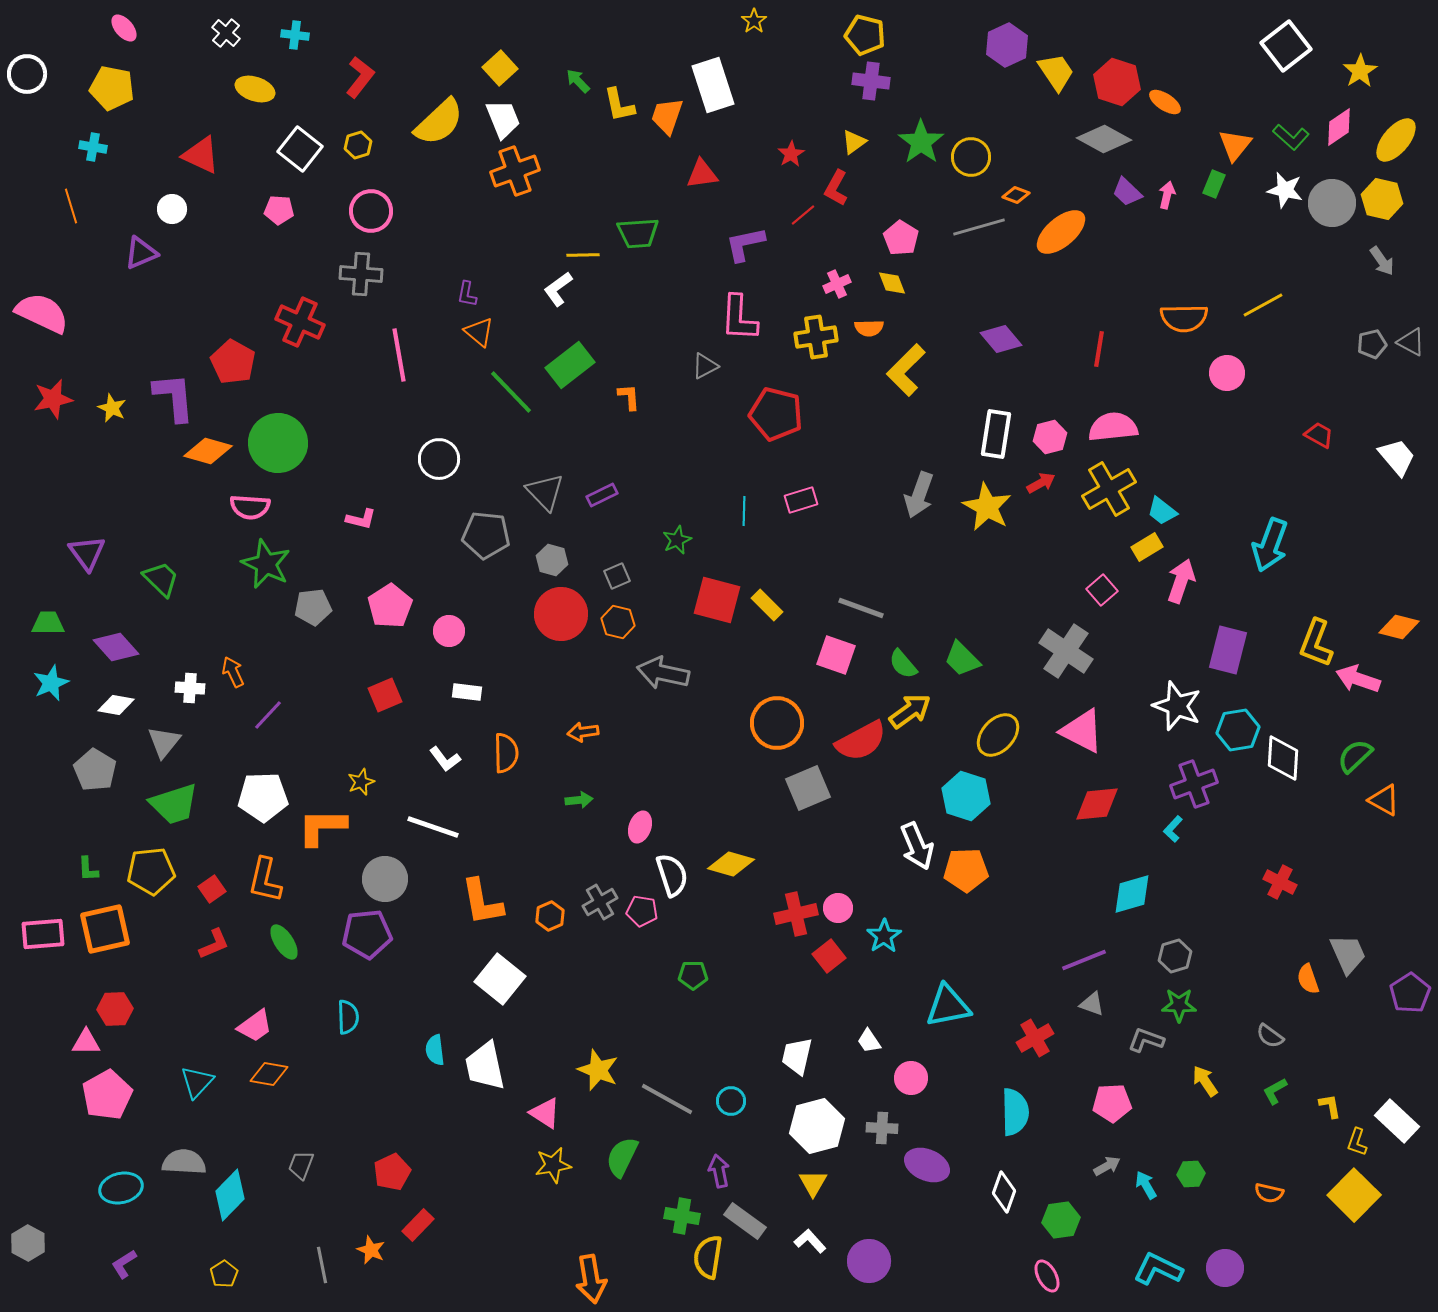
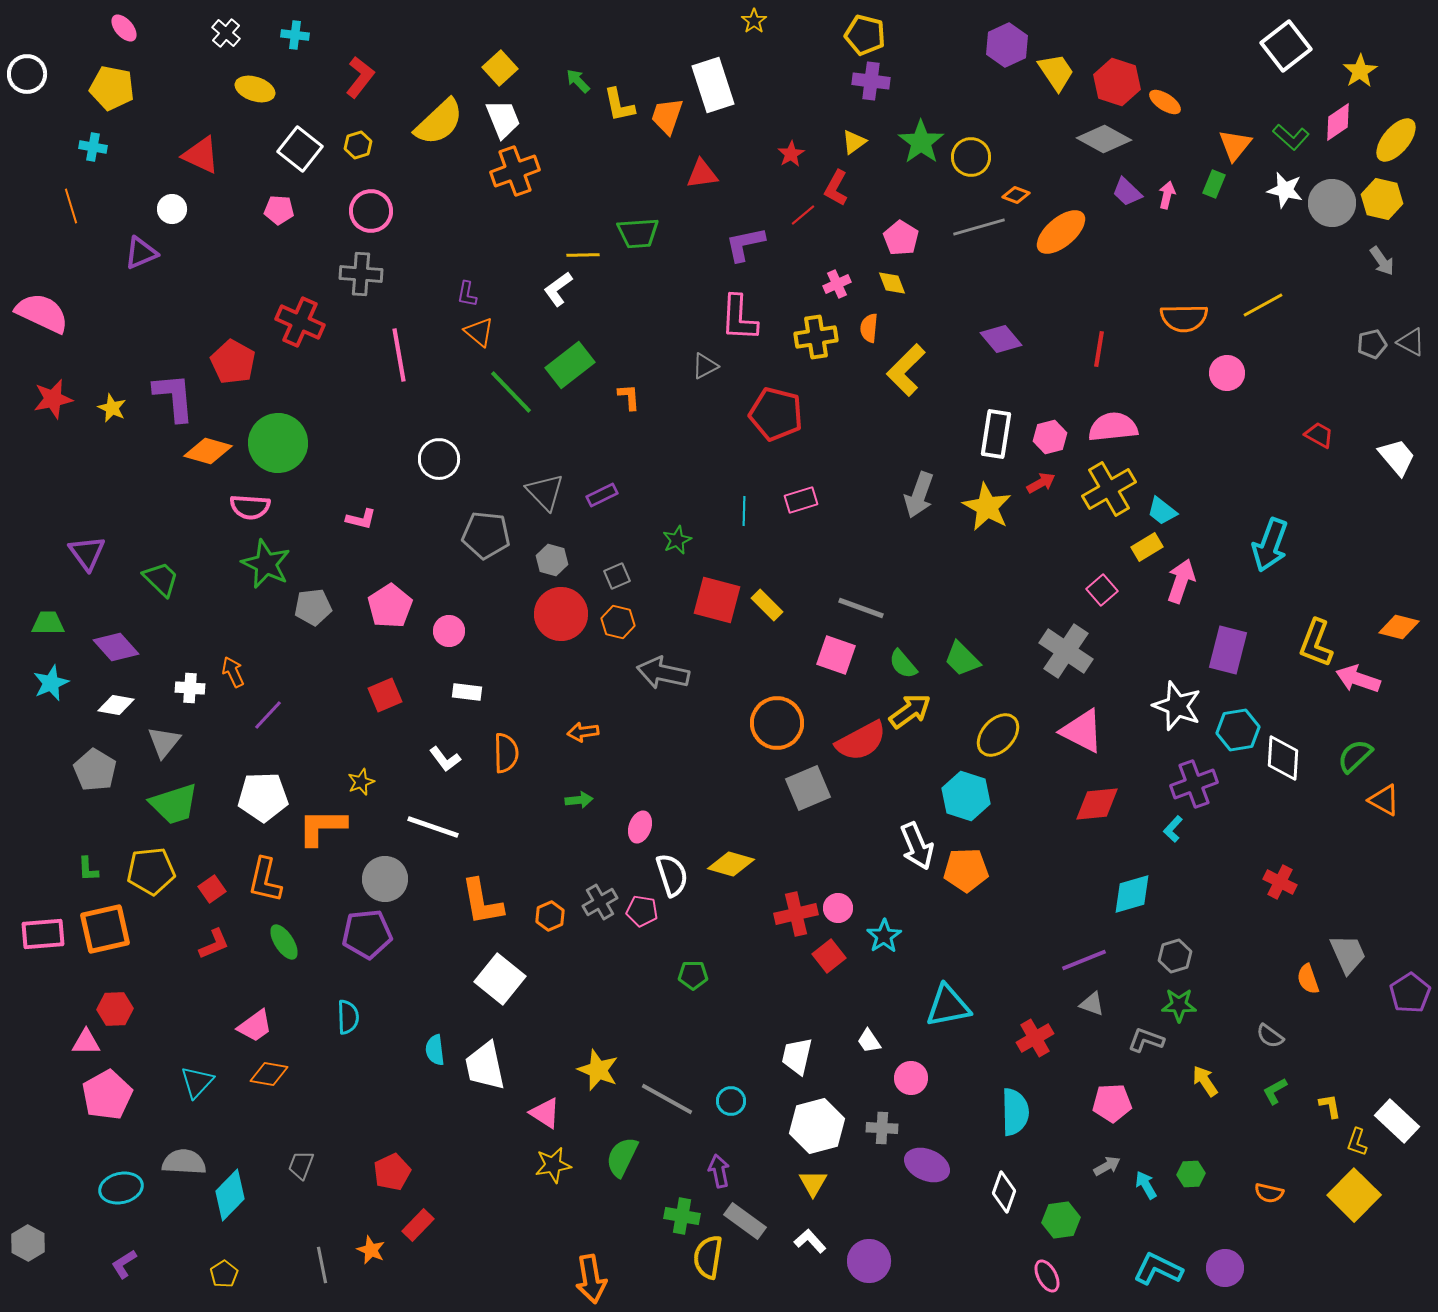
pink diamond at (1339, 127): moved 1 px left, 5 px up
orange semicircle at (869, 328): rotated 96 degrees clockwise
